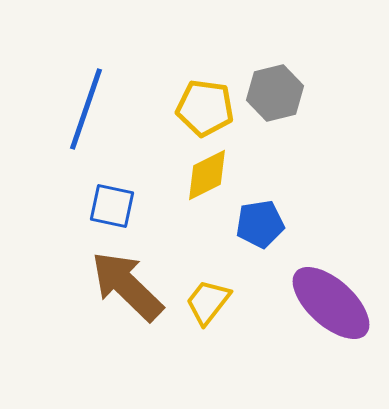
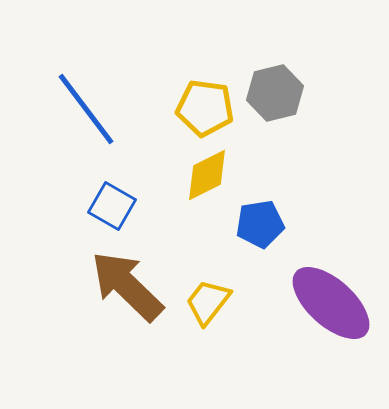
blue line: rotated 56 degrees counterclockwise
blue square: rotated 18 degrees clockwise
